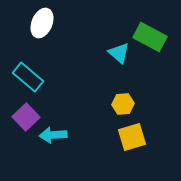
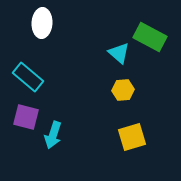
white ellipse: rotated 20 degrees counterclockwise
yellow hexagon: moved 14 px up
purple square: rotated 32 degrees counterclockwise
cyan arrow: rotated 68 degrees counterclockwise
